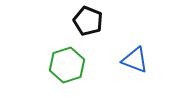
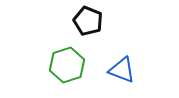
blue triangle: moved 13 px left, 10 px down
